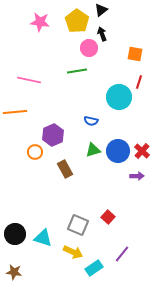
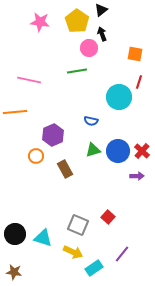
orange circle: moved 1 px right, 4 px down
